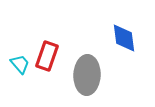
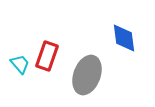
gray ellipse: rotated 18 degrees clockwise
